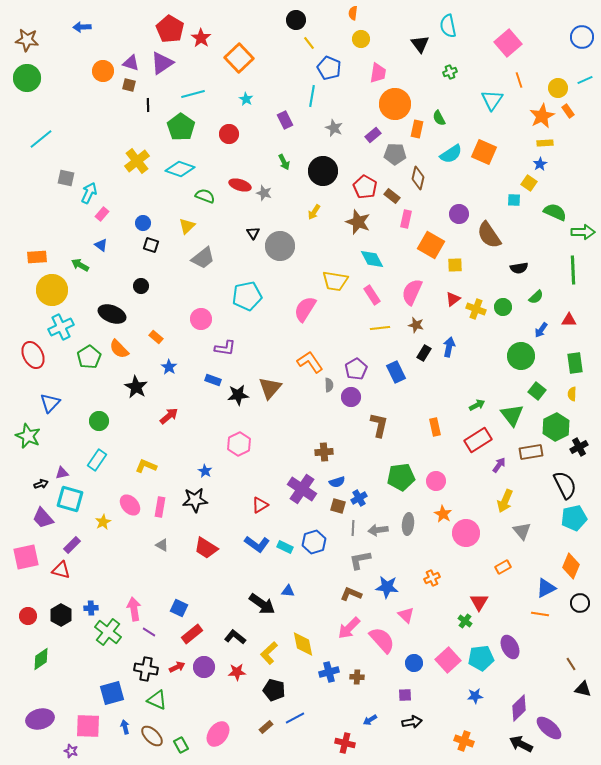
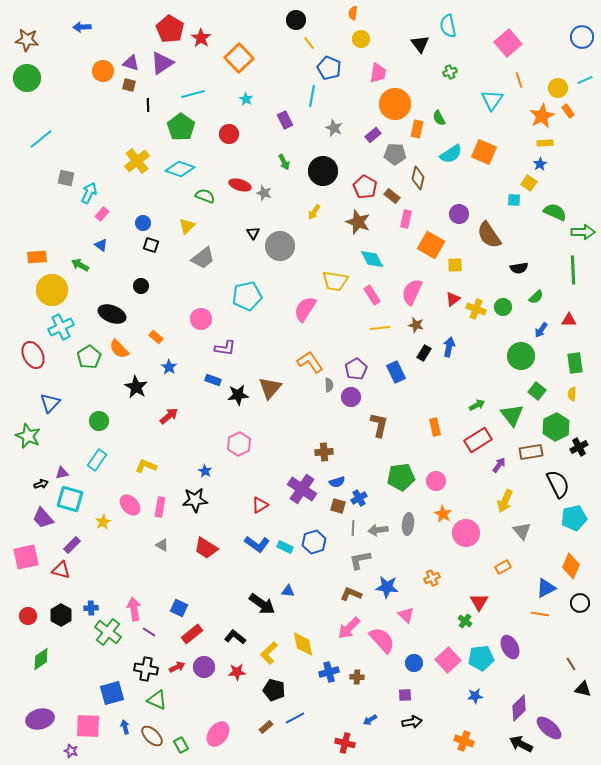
black semicircle at (565, 485): moved 7 px left, 1 px up
